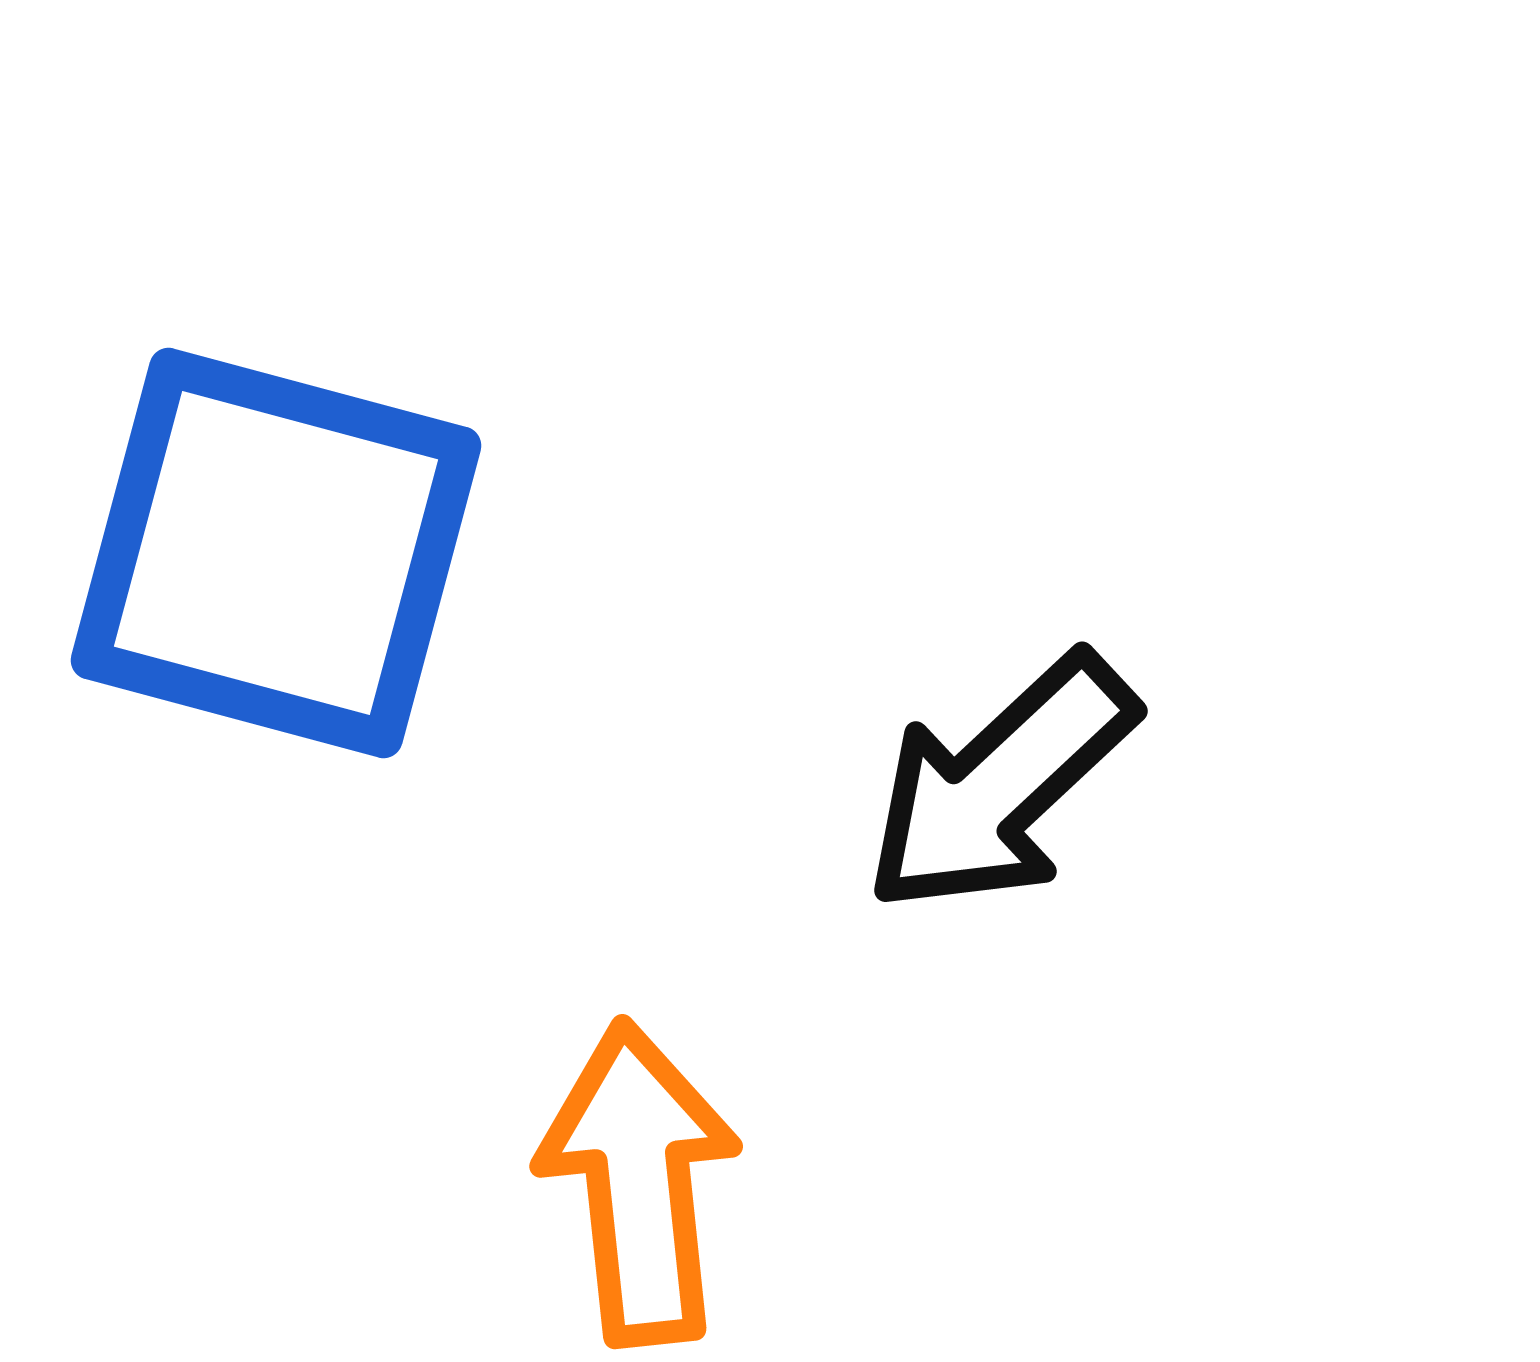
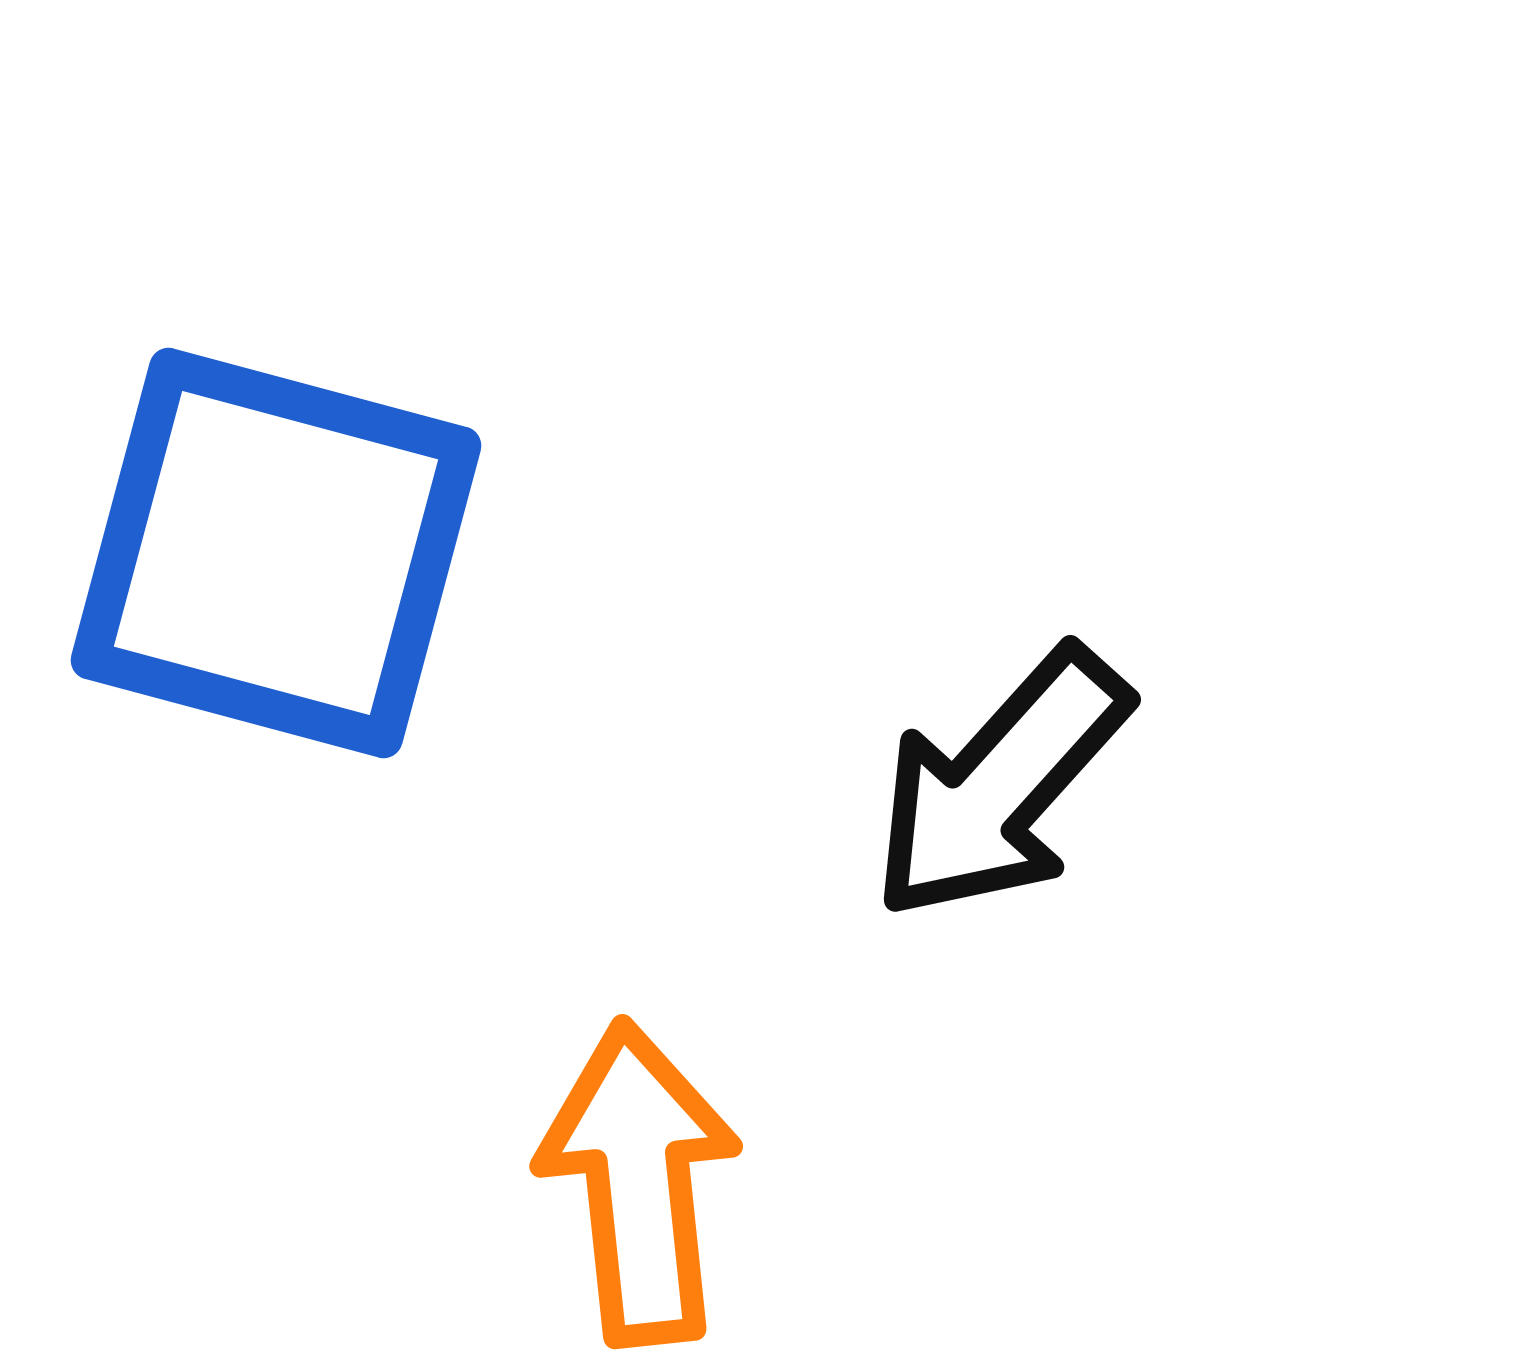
black arrow: rotated 5 degrees counterclockwise
